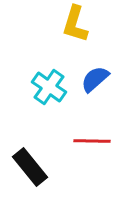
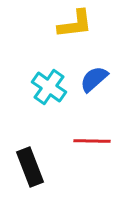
yellow L-shape: rotated 114 degrees counterclockwise
blue semicircle: moved 1 px left
black rectangle: rotated 18 degrees clockwise
